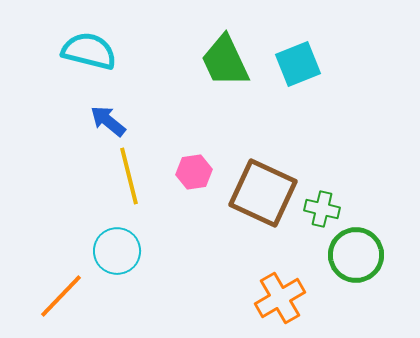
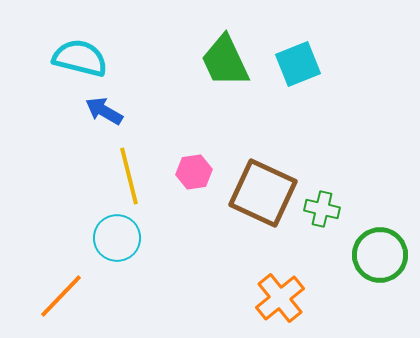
cyan semicircle: moved 9 px left, 7 px down
blue arrow: moved 4 px left, 10 px up; rotated 9 degrees counterclockwise
cyan circle: moved 13 px up
green circle: moved 24 px right
orange cross: rotated 9 degrees counterclockwise
